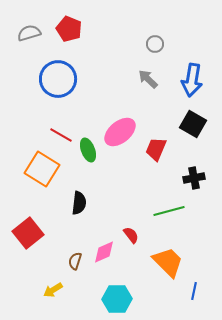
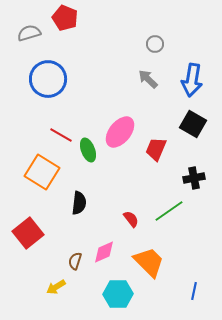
red pentagon: moved 4 px left, 11 px up
blue circle: moved 10 px left
pink ellipse: rotated 12 degrees counterclockwise
orange square: moved 3 px down
green line: rotated 20 degrees counterclockwise
red semicircle: moved 16 px up
orange trapezoid: moved 19 px left
yellow arrow: moved 3 px right, 3 px up
cyan hexagon: moved 1 px right, 5 px up
